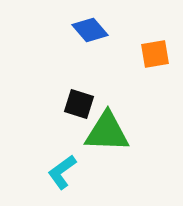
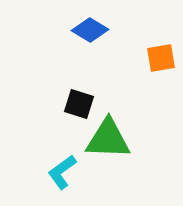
blue diamond: rotated 18 degrees counterclockwise
orange square: moved 6 px right, 4 px down
green triangle: moved 1 px right, 7 px down
